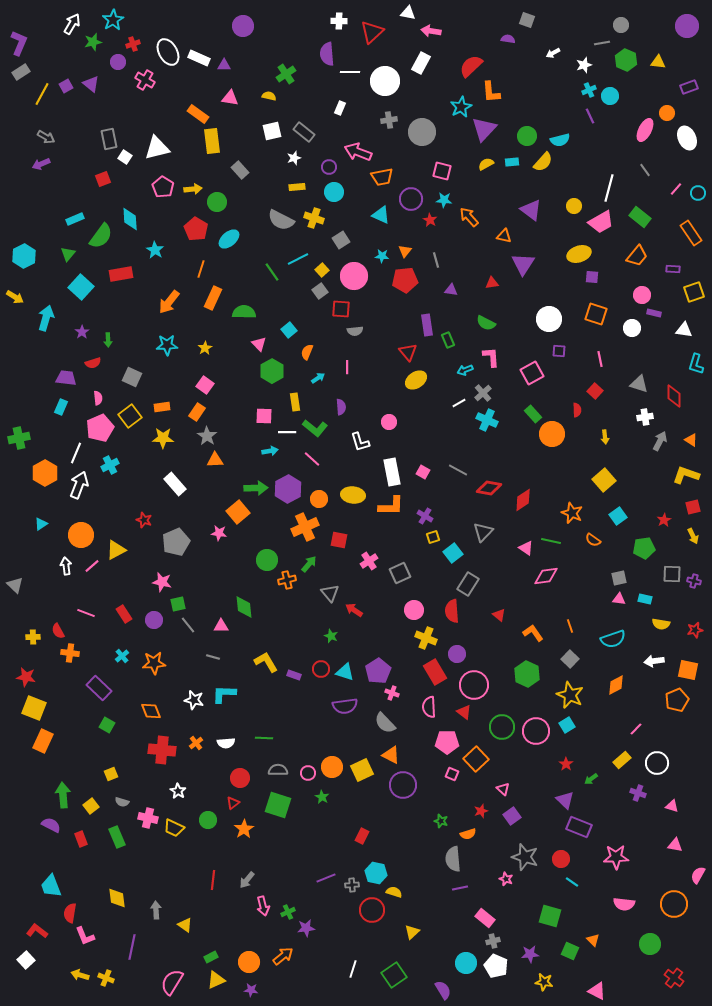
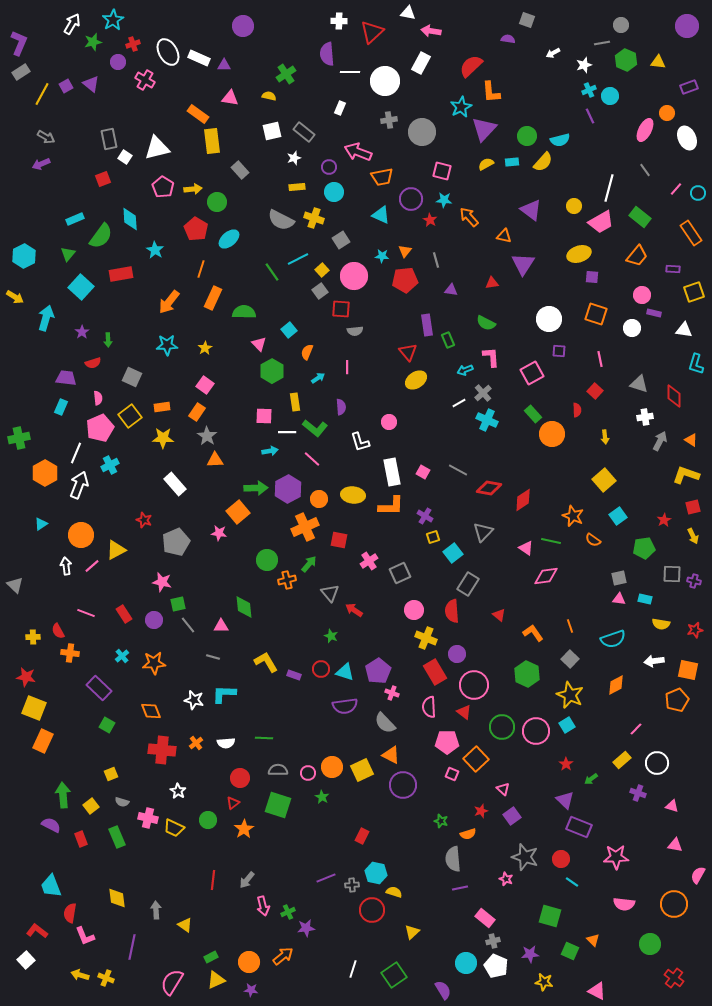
orange star at (572, 513): moved 1 px right, 3 px down
